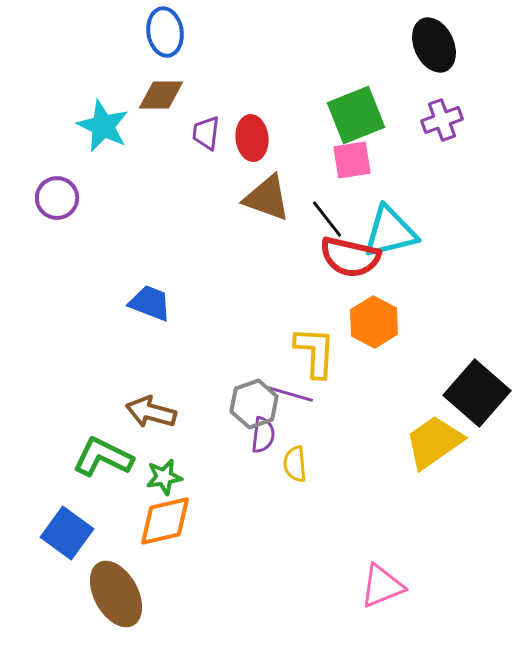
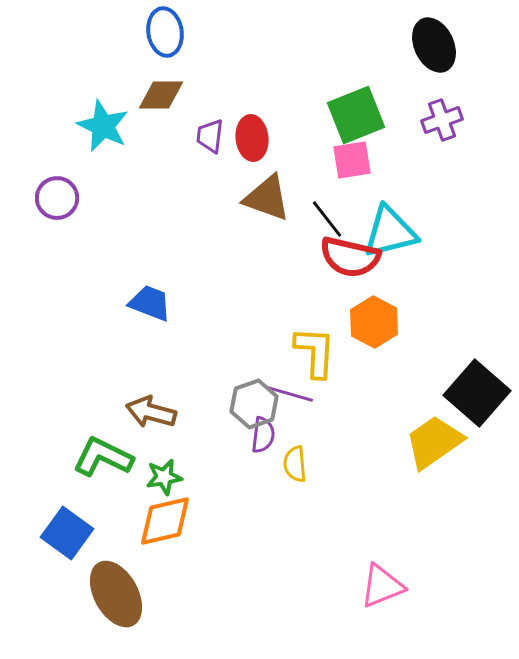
purple trapezoid: moved 4 px right, 3 px down
